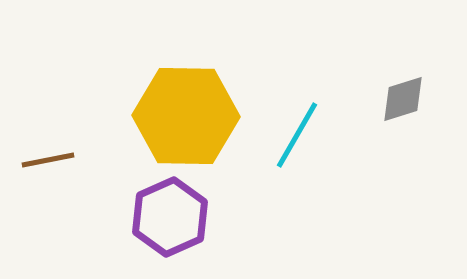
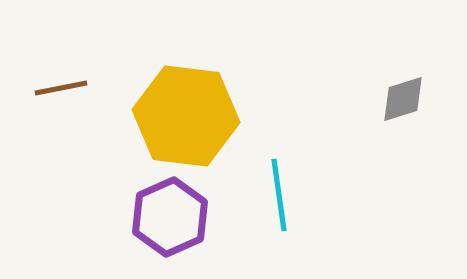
yellow hexagon: rotated 6 degrees clockwise
cyan line: moved 18 px left, 60 px down; rotated 38 degrees counterclockwise
brown line: moved 13 px right, 72 px up
